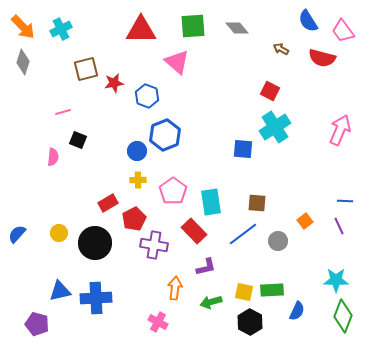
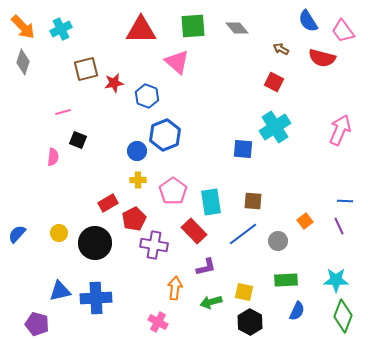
red square at (270, 91): moved 4 px right, 9 px up
brown square at (257, 203): moved 4 px left, 2 px up
green rectangle at (272, 290): moved 14 px right, 10 px up
